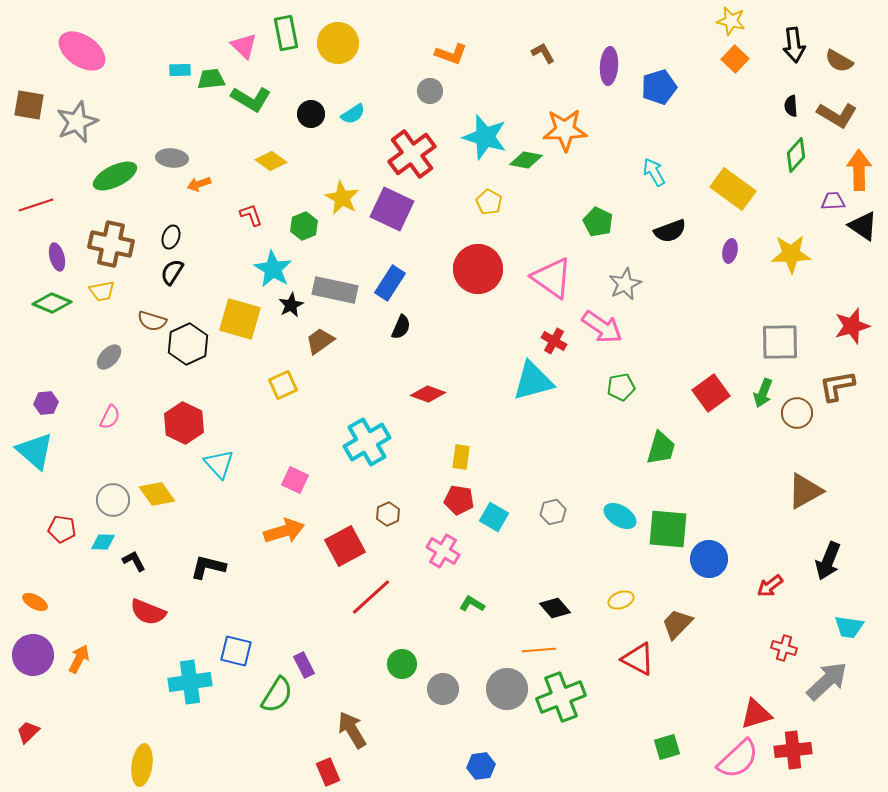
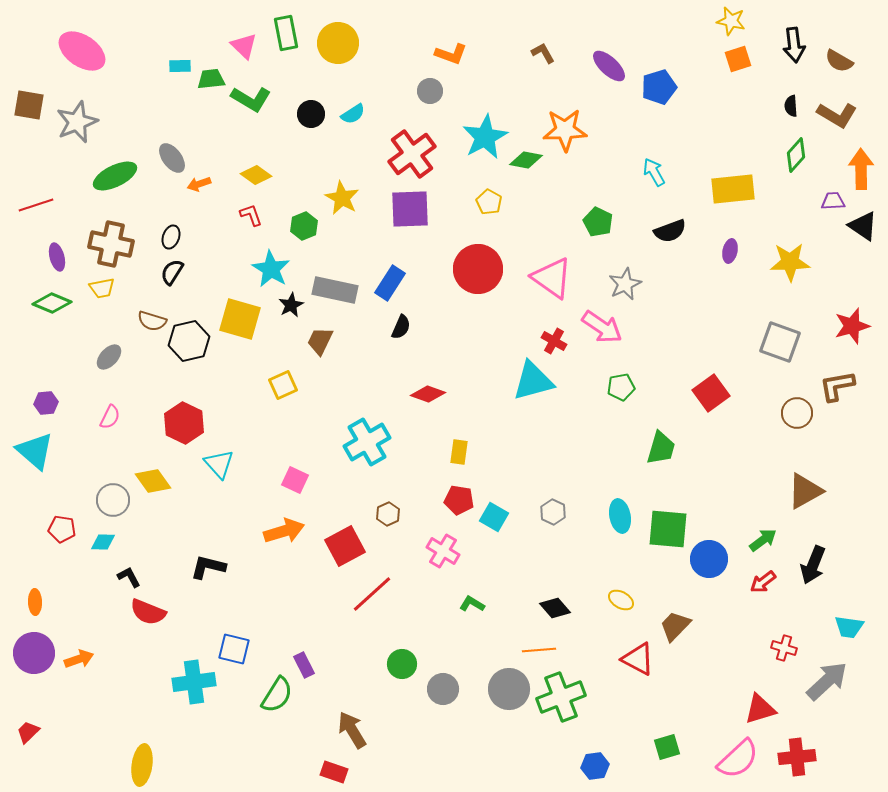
orange square at (735, 59): moved 3 px right; rotated 28 degrees clockwise
purple ellipse at (609, 66): rotated 51 degrees counterclockwise
cyan rectangle at (180, 70): moved 4 px up
cyan star at (485, 137): rotated 27 degrees clockwise
gray ellipse at (172, 158): rotated 48 degrees clockwise
yellow diamond at (271, 161): moved 15 px left, 14 px down
orange arrow at (859, 170): moved 2 px right, 1 px up
yellow rectangle at (733, 189): rotated 42 degrees counterclockwise
purple square at (392, 209): moved 18 px right; rotated 27 degrees counterclockwise
yellow star at (791, 254): moved 1 px left, 8 px down
cyan star at (273, 269): moved 2 px left
yellow trapezoid at (102, 291): moved 3 px up
brown trapezoid at (320, 341): rotated 28 degrees counterclockwise
gray square at (780, 342): rotated 21 degrees clockwise
black hexagon at (188, 344): moved 1 px right, 3 px up; rotated 12 degrees clockwise
green arrow at (763, 393): moved 147 px down; rotated 148 degrees counterclockwise
yellow rectangle at (461, 457): moved 2 px left, 5 px up
yellow diamond at (157, 494): moved 4 px left, 13 px up
gray hexagon at (553, 512): rotated 20 degrees counterclockwise
cyan ellipse at (620, 516): rotated 48 degrees clockwise
black L-shape at (134, 561): moved 5 px left, 16 px down
black arrow at (828, 561): moved 15 px left, 4 px down
red arrow at (770, 586): moved 7 px left, 4 px up
red line at (371, 597): moved 1 px right, 3 px up
yellow ellipse at (621, 600): rotated 50 degrees clockwise
orange ellipse at (35, 602): rotated 60 degrees clockwise
brown trapezoid at (677, 624): moved 2 px left, 2 px down
blue square at (236, 651): moved 2 px left, 2 px up
purple circle at (33, 655): moved 1 px right, 2 px up
orange arrow at (79, 659): rotated 44 degrees clockwise
cyan cross at (190, 682): moved 4 px right
gray circle at (507, 689): moved 2 px right
red triangle at (756, 714): moved 4 px right, 5 px up
red cross at (793, 750): moved 4 px right, 7 px down
blue hexagon at (481, 766): moved 114 px right
red rectangle at (328, 772): moved 6 px right; rotated 48 degrees counterclockwise
